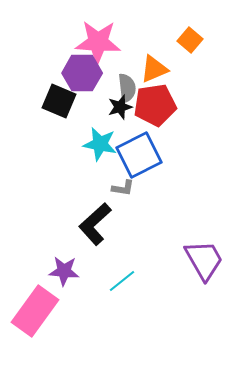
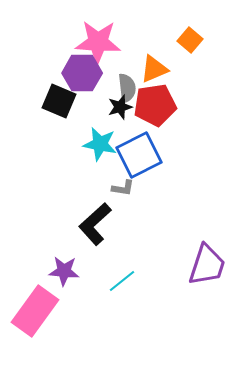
purple trapezoid: moved 3 px right, 5 px down; rotated 48 degrees clockwise
